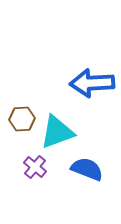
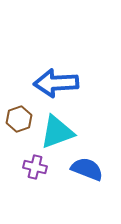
blue arrow: moved 36 px left
brown hexagon: moved 3 px left; rotated 15 degrees counterclockwise
purple cross: rotated 25 degrees counterclockwise
